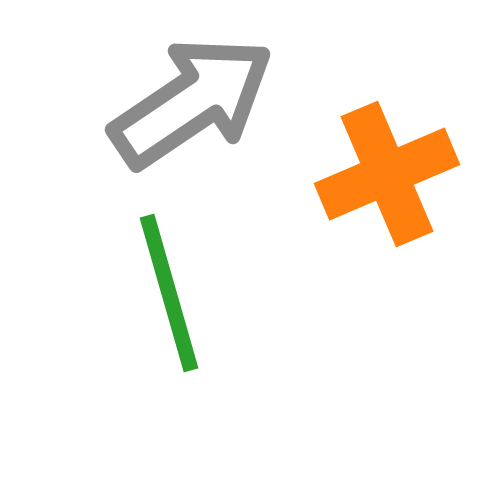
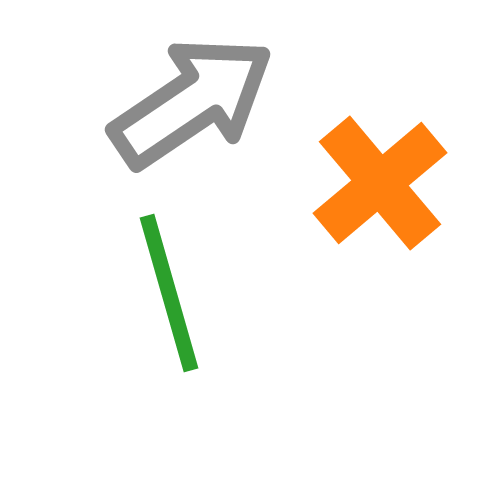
orange cross: moved 7 px left, 9 px down; rotated 17 degrees counterclockwise
